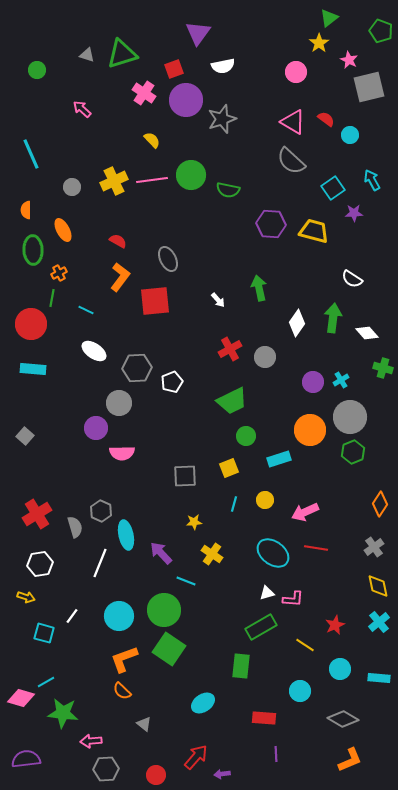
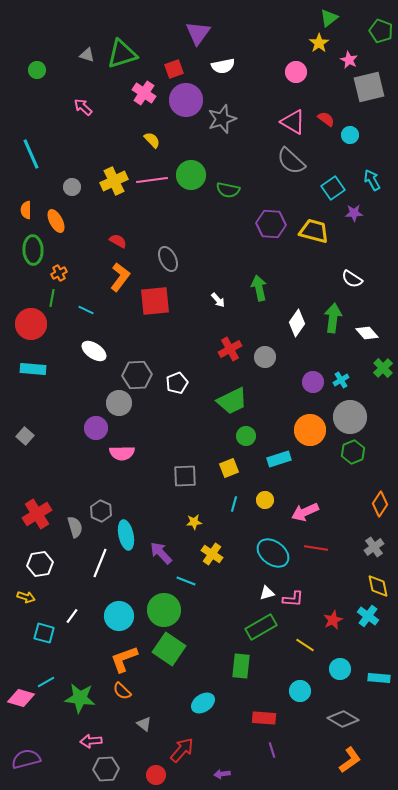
pink arrow at (82, 109): moved 1 px right, 2 px up
orange ellipse at (63, 230): moved 7 px left, 9 px up
gray hexagon at (137, 368): moved 7 px down
green cross at (383, 368): rotated 30 degrees clockwise
white pentagon at (172, 382): moved 5 px right, 1 px down
cyan cross at (379, 622): moved 11 px left, 6 px up; rotated 15 degrees counterclockwise
red star at (335, 625): moved 2 px left, 5 px up
green star at (63, 713): moved 17 px right, 15 px up
purple line at (276, 754): moved 4 px left, 4 px up; rotated 14 degrees counterclockwise
red arrow at (196, 757): moved 14 px left, 7 px up
purple semicircle at (26, 759): rotated 8 degrees counterclockwise
orange L-shape at (350, 760): rotated 12 degrees counterclockwise
